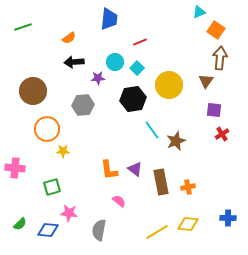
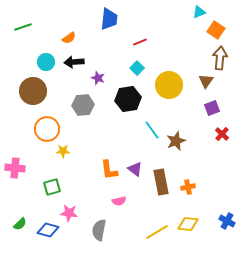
cyan circle: moved 69 px left
purple star: rotated 24 degrees clockwise
black hexagon: moved 5 px left
purple square: moved 2 px left, 2 px up; rotated 28 degrees counterclockwise
red cross: rotated 16 degrees counterclockwise
pink semicircle: rotated 128 degrees clockwise
blue cross: moved 1 px left, 3 px down; rotated 28 degrees clockwise
blue diamond: rotated 10 degrees clockwise
